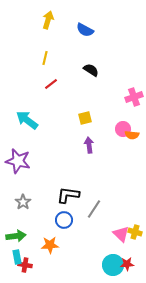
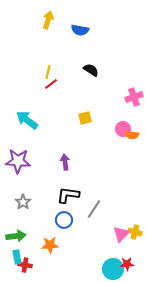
blue semicircle: moved 5 px left; rotated 18 degrees counterclockwise
yellow line: moved 3 px right, 14 px down
purple arrow: moved 24 px left, 17 px down
purple star: rotated 10 degrees counterclockwise
pink triangle: rotated 30 degrees clockwise
cyan circle: moved 4 px down
